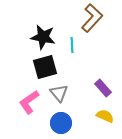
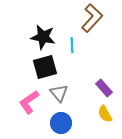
purple rectangle: moved 1 px right
yellow semicircle: moved 2 px up; rotated 144 degrees counterclockwise
